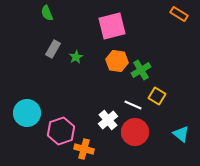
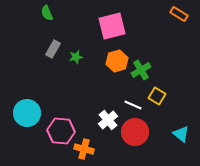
green star: rotated 16 degrees clockwise
orange hexagon: rotated 25 degrees counterclockwise
pink hexagon: rotated 24 degrees clockwise
